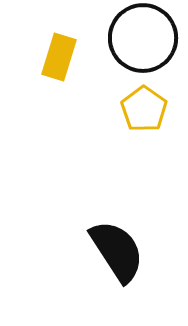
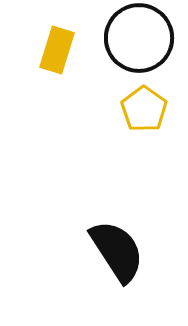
black circle: moved 4 px left
yellow rectangle: moved 2 px left, 7 px up
